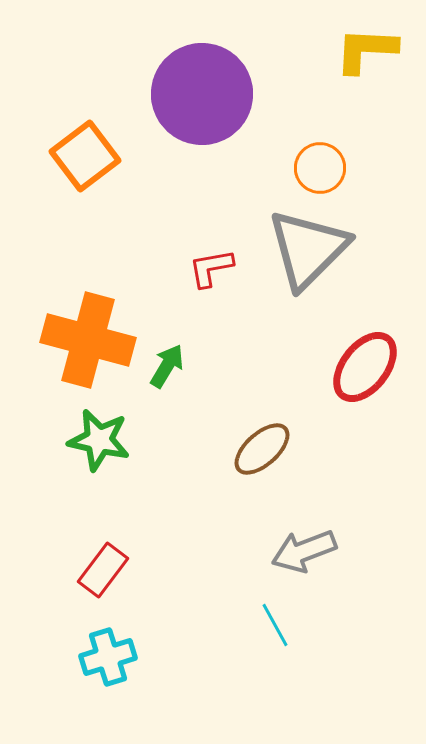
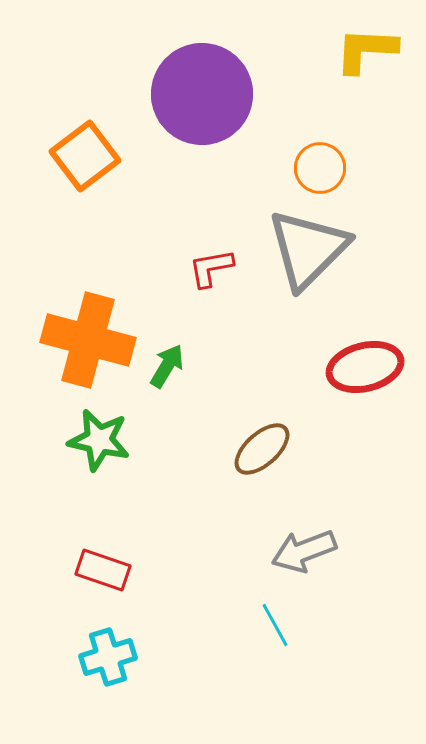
red ellipse: rotated 38 degrees clockwise
red rectangle: rotated 72 degrees clockwise
